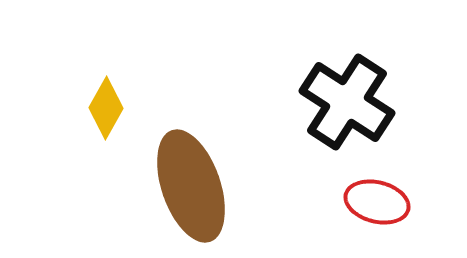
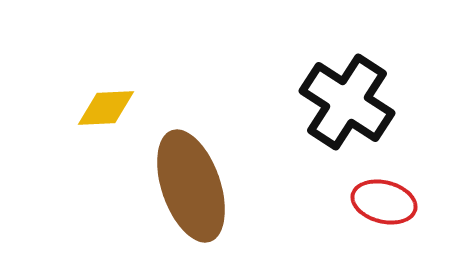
yellow diamond: rotated 58 degrees clockwise
red ellipse: moved 7 px right
